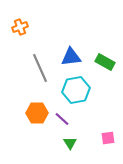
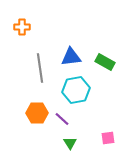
orange cross: moved 2 px right; rotated 21 degrees clockwise
gray line: rotated 16 degrees clockwise
